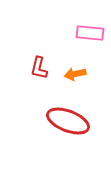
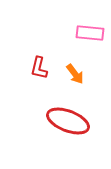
orange arrow: rotated 115 degrees counterclockwise
